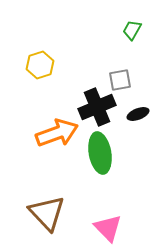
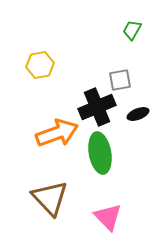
yellow hexagon: rotated 8 degrees clockwise
brown triangle: moved 3 px right, 15 px up
pink triangle: moved 11 px up
